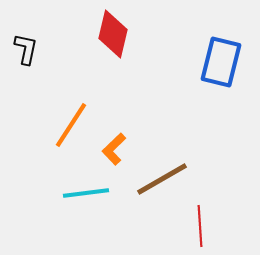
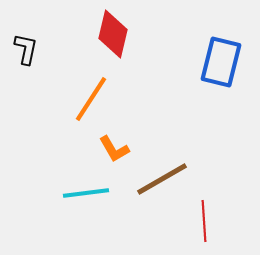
orange line: moved 20 px right, 26 px up
orange L-shape: rotated 76 degrees counterclockwise
red line: moved 4 px right, 5 px up
